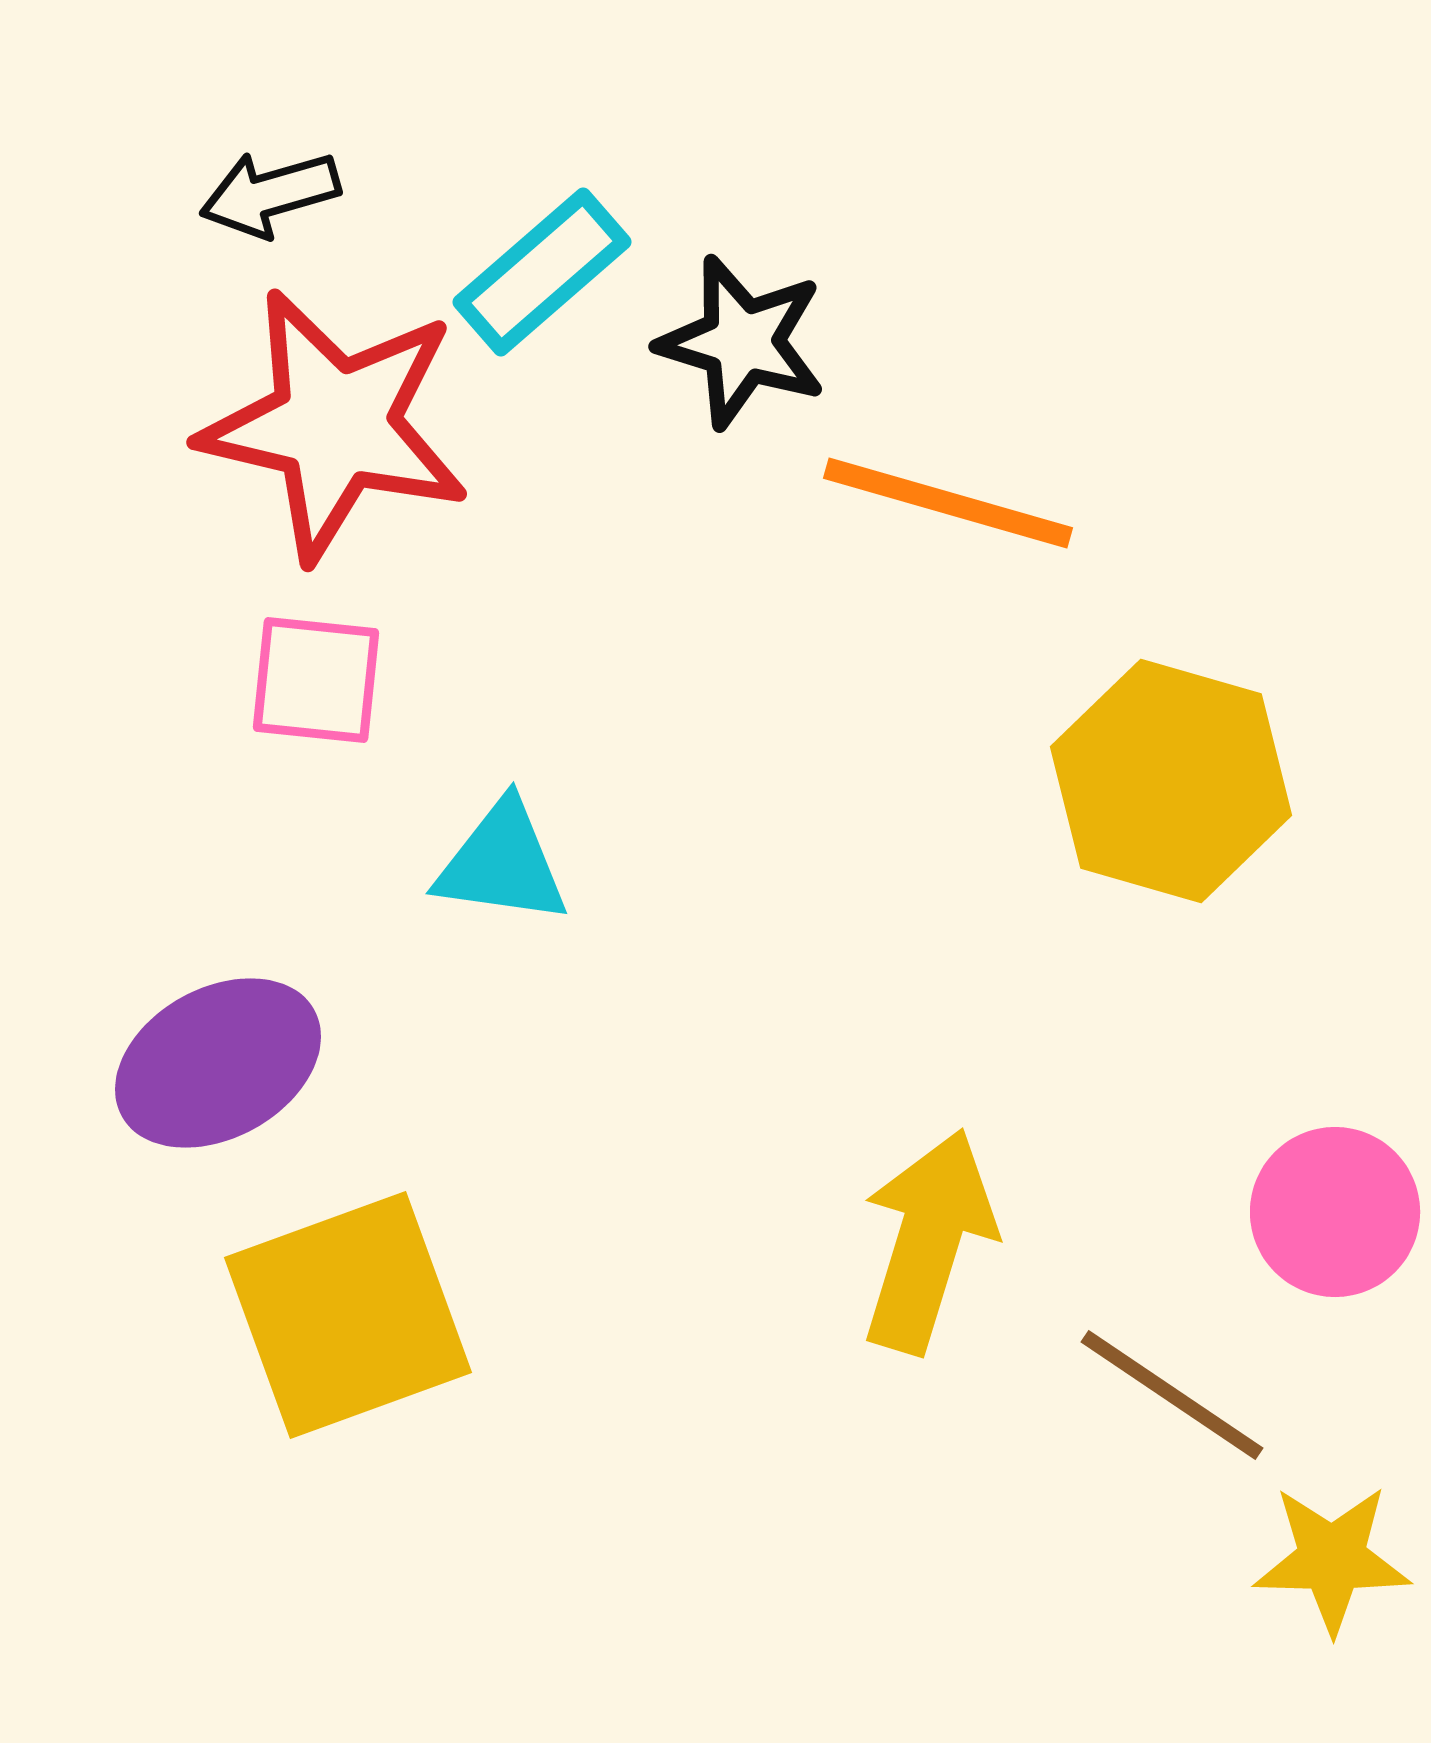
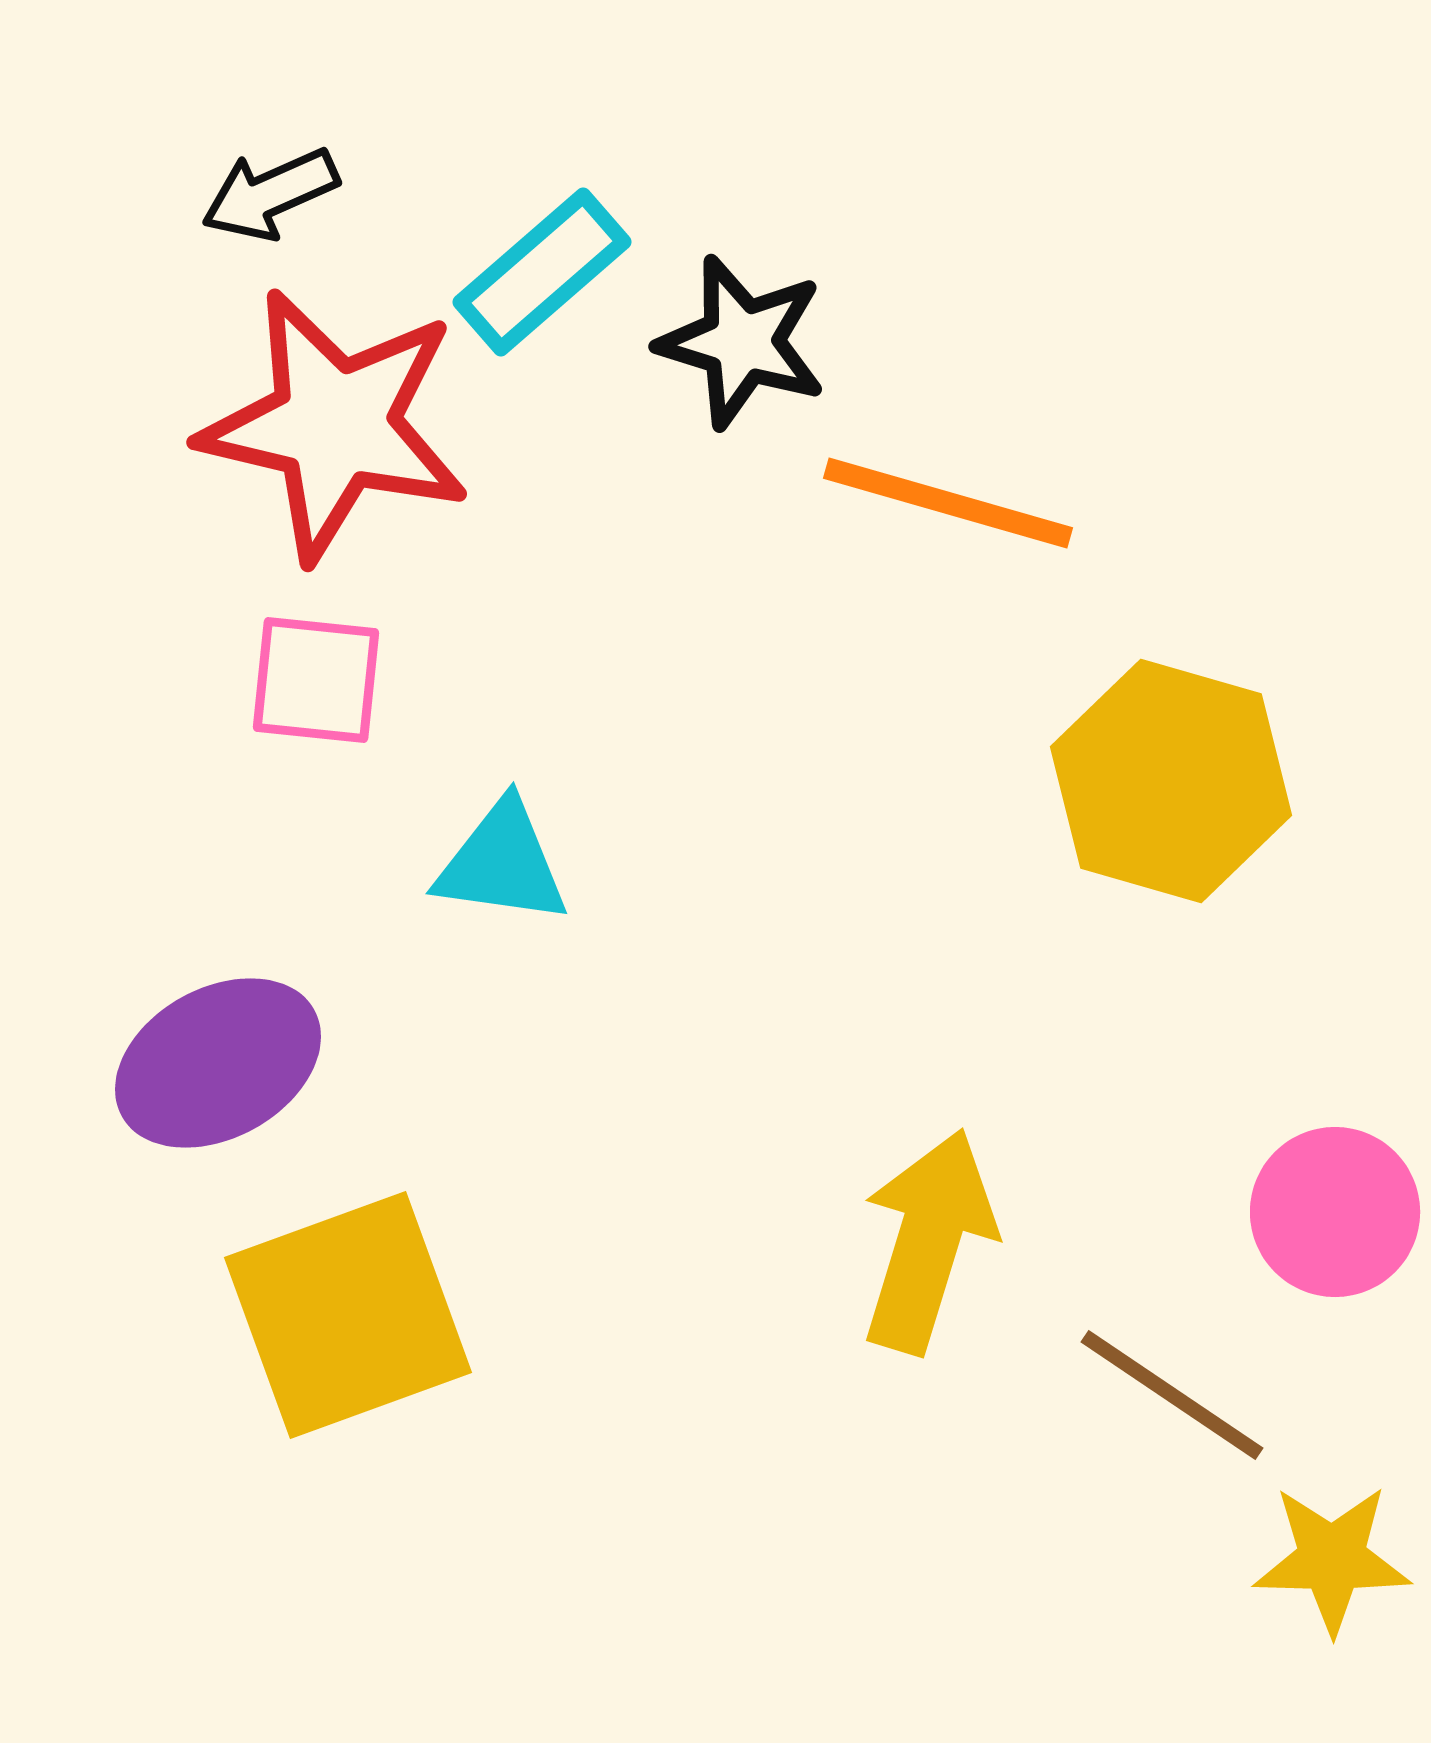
black arrow: rotated 8 degrees counterclockwise
